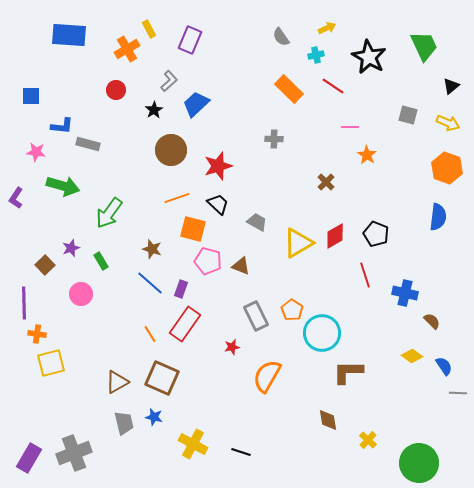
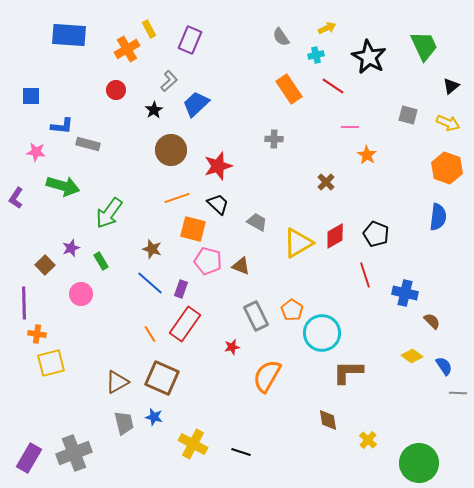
orange rectangle at (289, 89): rotated 12 degrees clockwise
